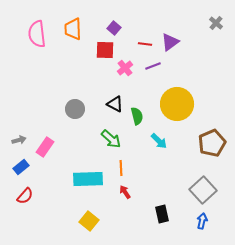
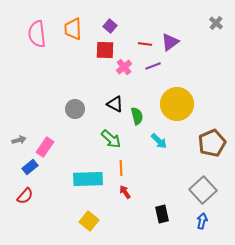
purple square: moved 4 px left, 2 px up
pink cross: moved 1 px left, 1 px up
blue rectangle: moved 9 px right
